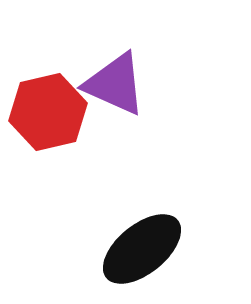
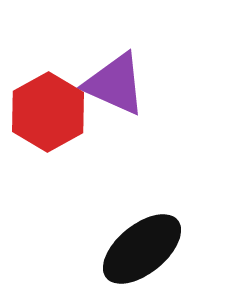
red hexagon: rotated 16 degrees counterclockwise
